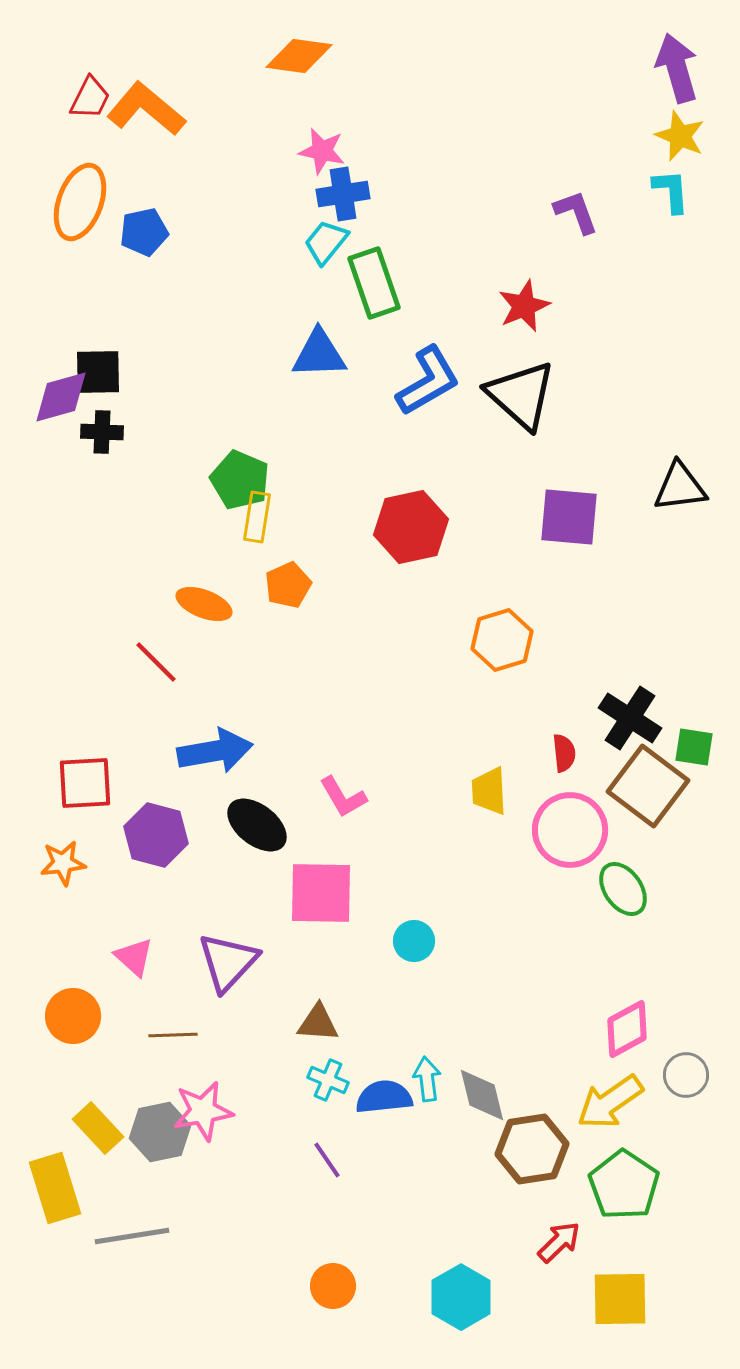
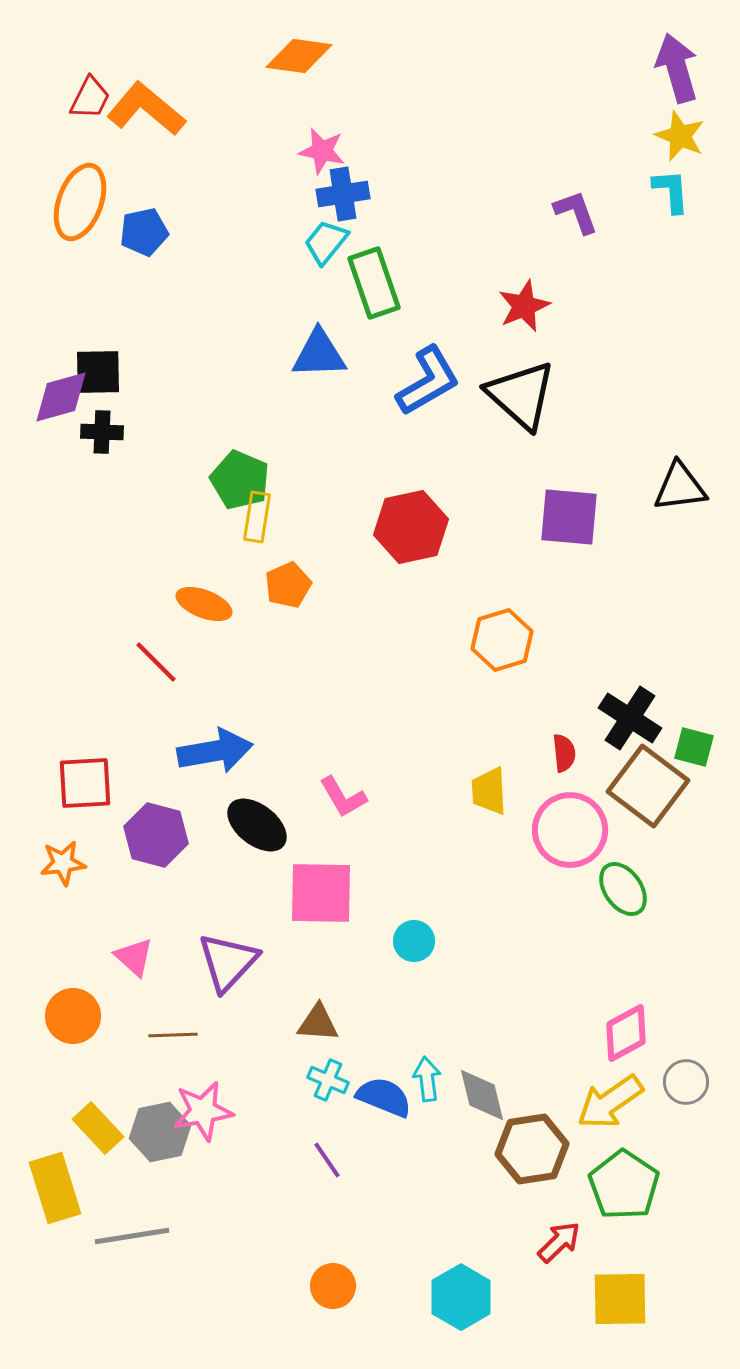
green square at (694, 747): rotated 6 degrees clockwise
pink diamond at (627, 1029): moved 1 px left, 4 px down
gray circle at (686, 1075): moved 7 px down
blue semicircle at (384, 1097): rotated 28 degrees clockwise
